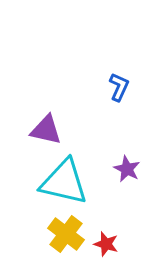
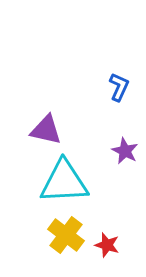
purple star: moved 2 px left, 18 px up
cyan triangle: rotated 16 degrees counterclockwise
yellow cross: moved 1 px down
red star: moved 1 px right, 1 px down
